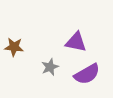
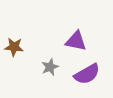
purple triangle: moved 1 px up
